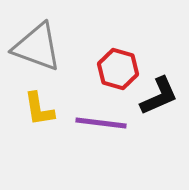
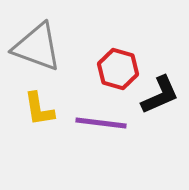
black L-shape: moved 1 px right, 1 px up
